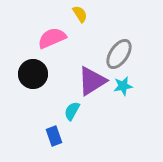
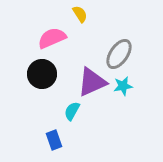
black circle: moved 9 px right
purple triangle: moved 1 px down; rotated 8 degrees clockwise
blue rectangle: moved 4 px down
